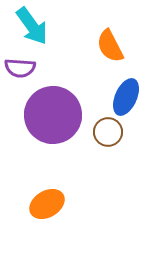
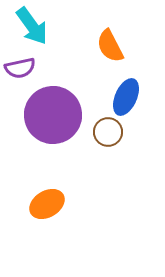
purple semicircle: rotated 16 degrees counterclockwise
